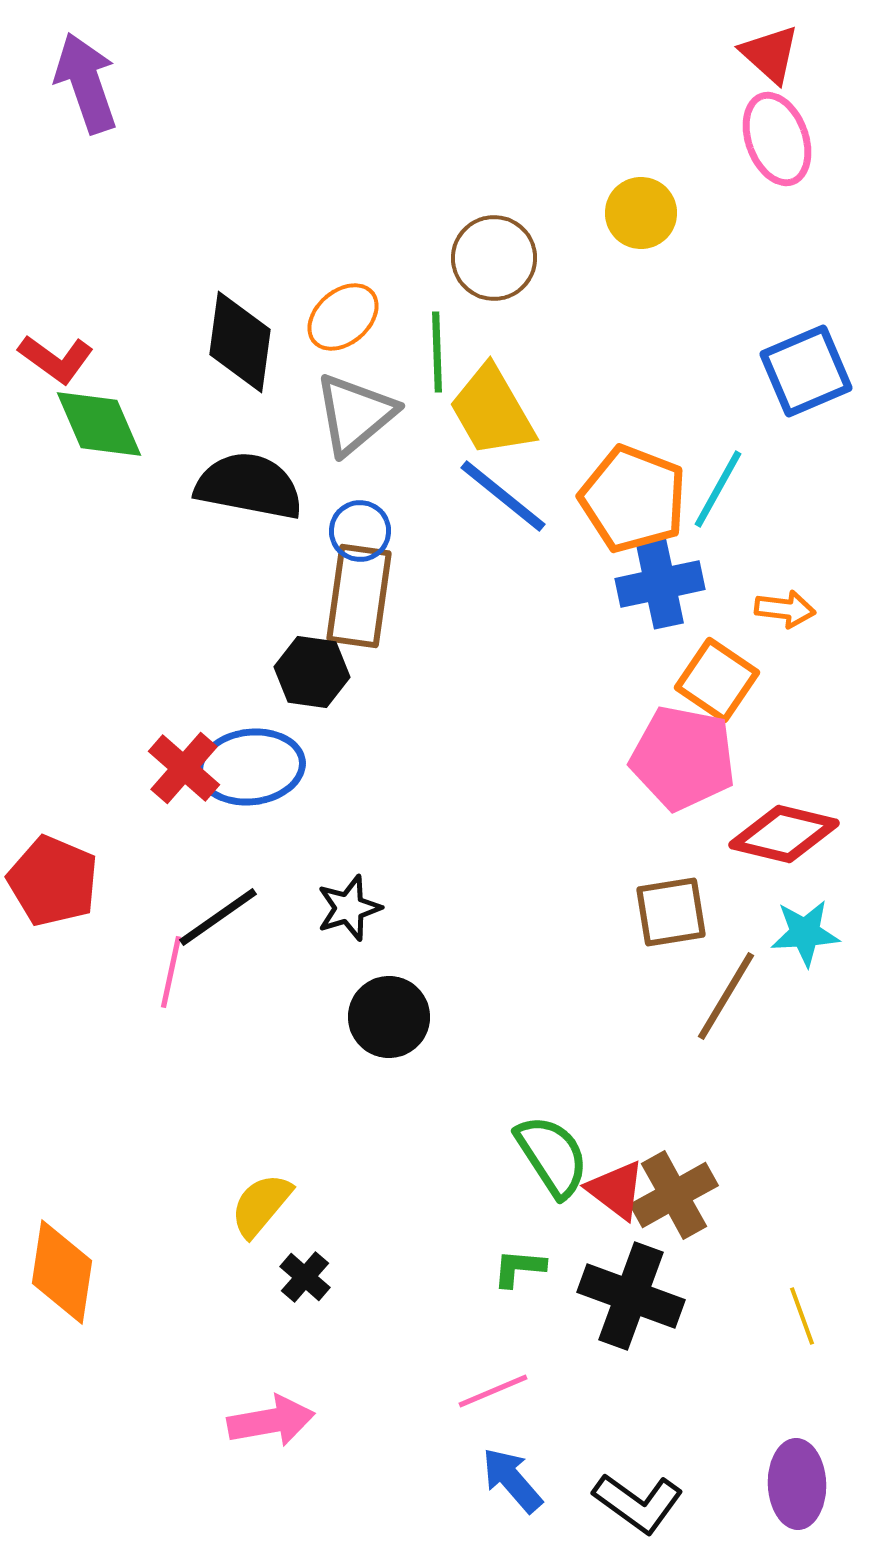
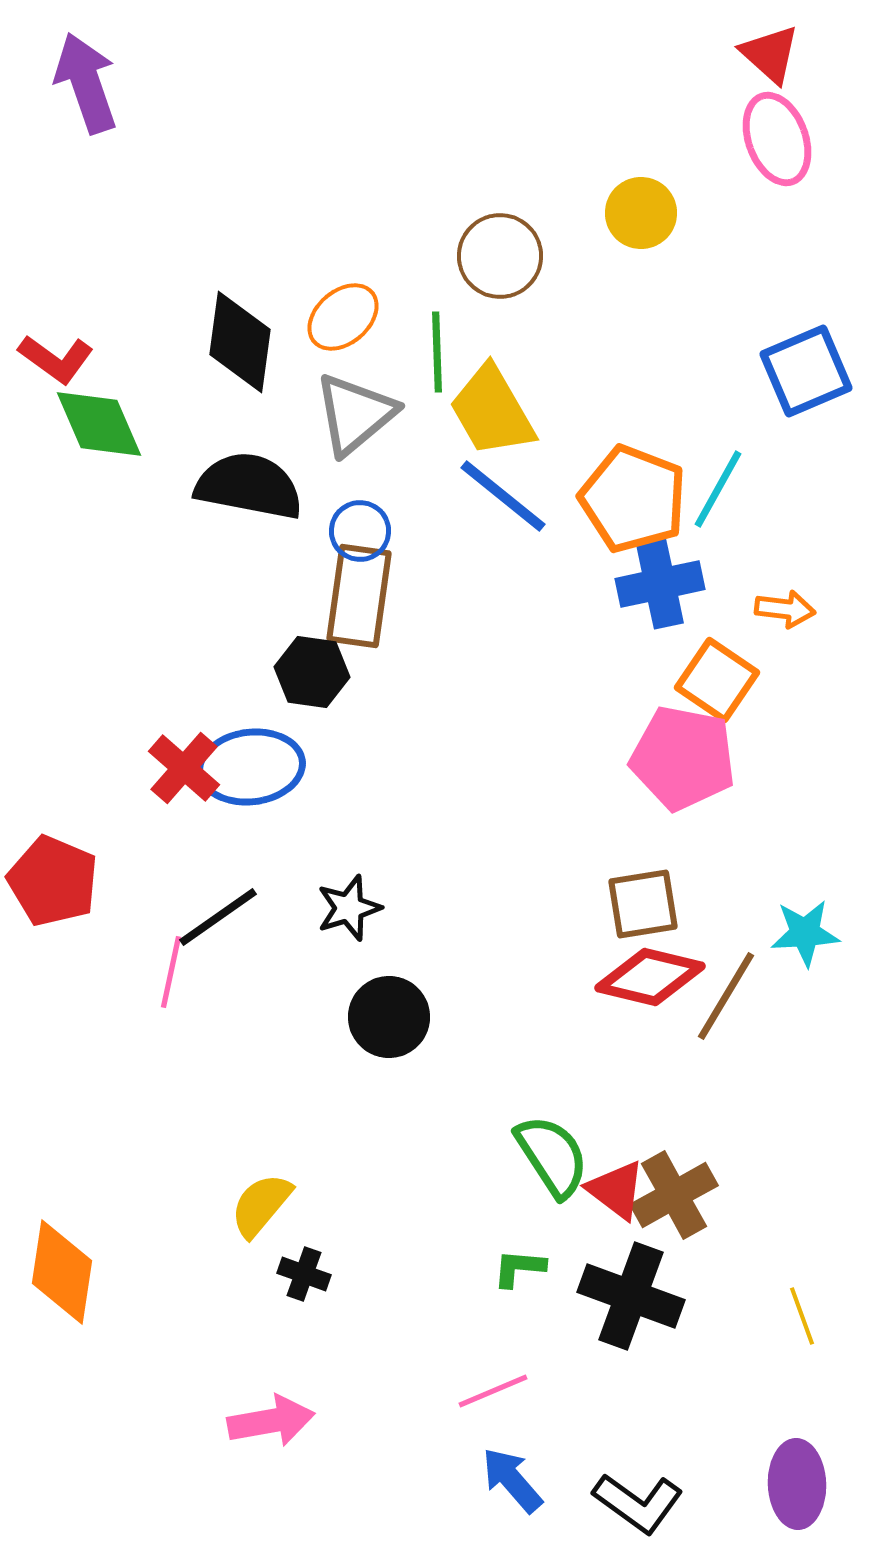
brown circle at (494, 258): moved 6 px right, 2 px up
red diamond at (784, 834): moved 134 px left, 143 px down
brown square at (671, 912): moved 28 px left, 8 px up
black cross at (305, 1277): moved 1 px left, 3 px up; rotated 21 degrees counterclockwise
